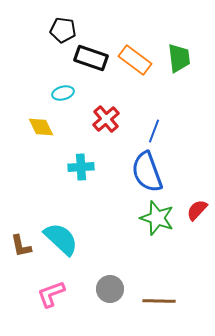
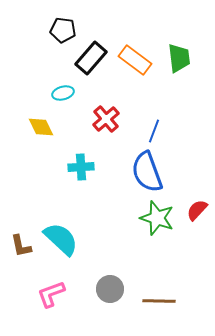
black rectangle: rotated 68 degrees counterclockwise
